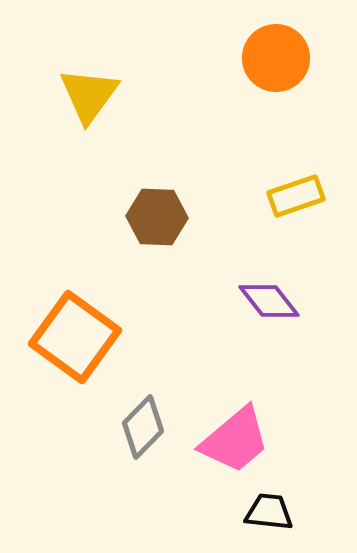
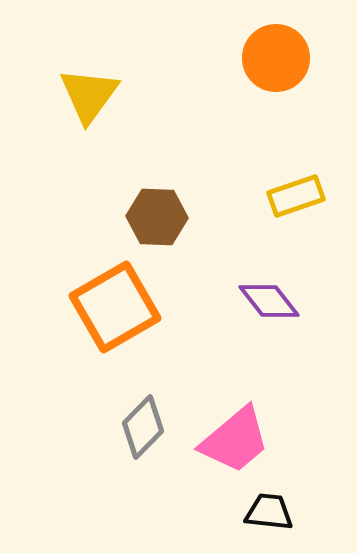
orange square: moved 40 px right, 30 px up; rotated 24 degrees clockwise
